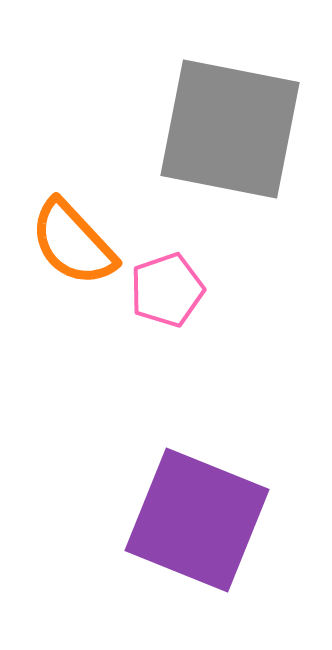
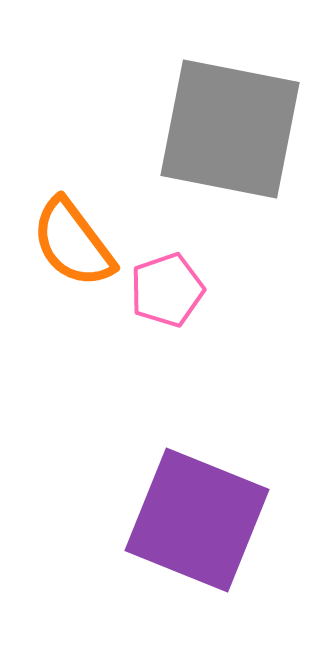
orange semicircle: rotated 6 degrees clockwise
